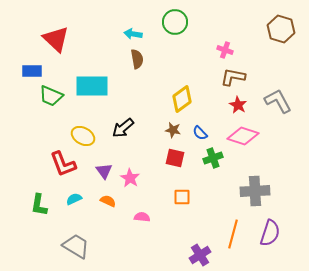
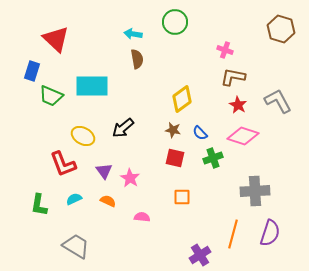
blue rectangle: rotated 72 degrees counterclockwise
